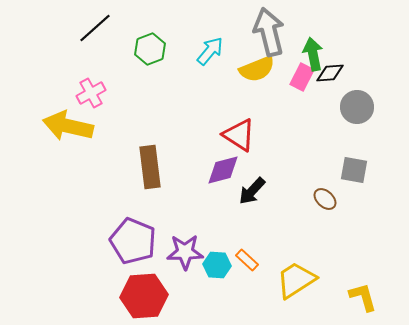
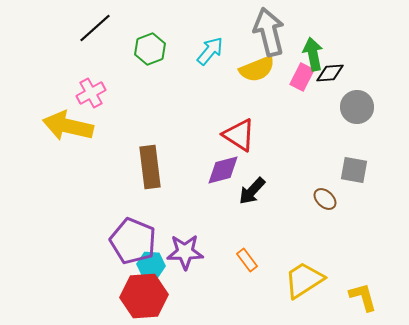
orange rectangle: rotated 10 degrees clockwise
cyan hexagon: moved 66 px left
yellow trapezoid: moved 8 px right
